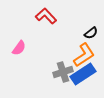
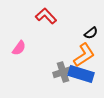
blue rectangle: moved 2 px left; rotated 50 degrees clockwise
